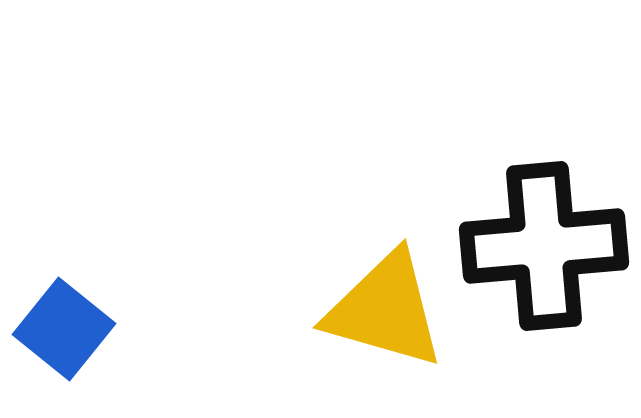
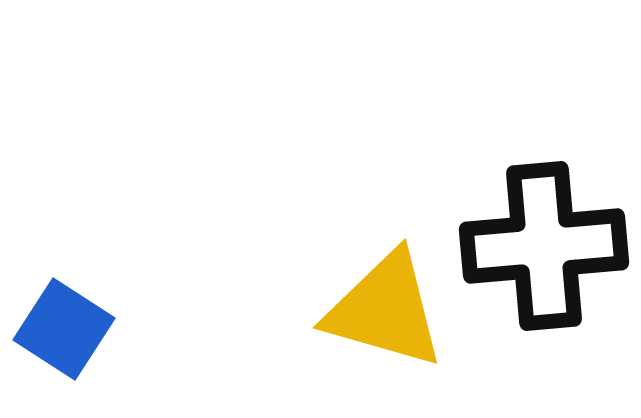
blue square: rotated 6 degrees counterclockwise
